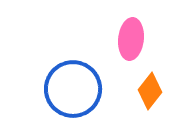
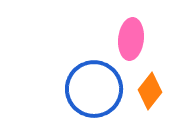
blue circle: moved 21 px right
